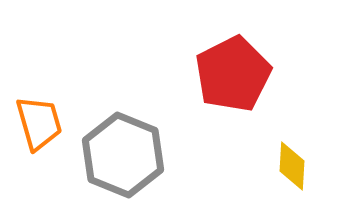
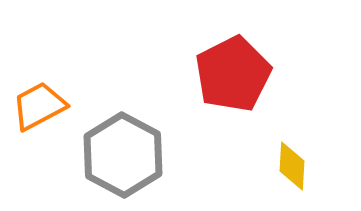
orange trapezoid: moved 17 px up; rotated 102 degrees counterclockwise
gray hexagon: rotated 6 degrees clockwise
